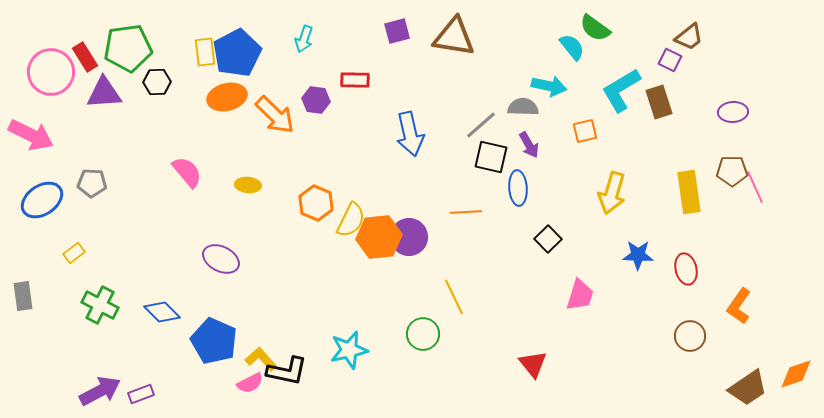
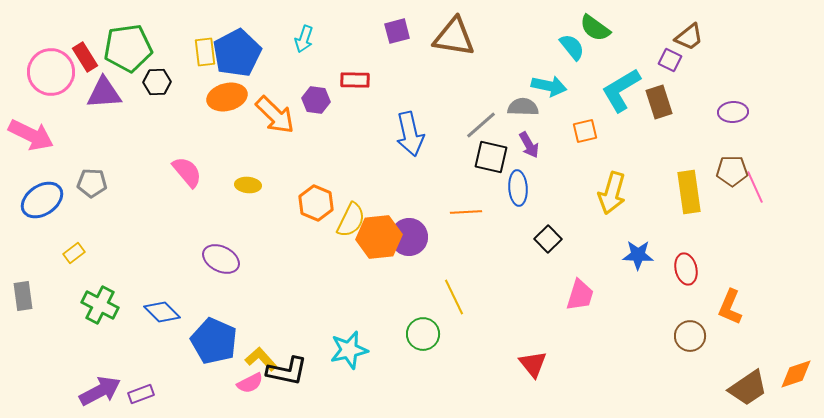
orange L-shape at (739, 306): moved 9 px left, 1 px down; rotated 12 degrees counterclockwise
